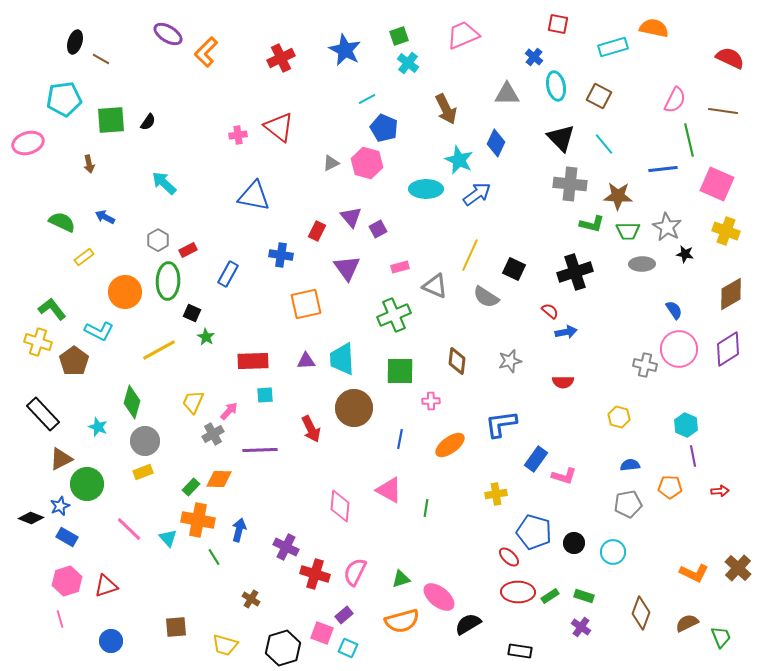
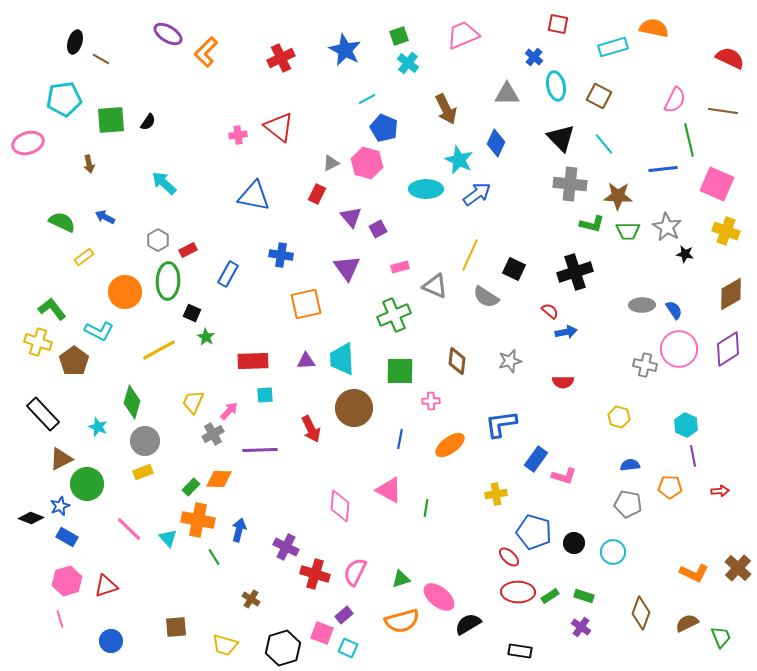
red rectangle at (317, 231): moved 37 px up
gray ellipse at (642, 264): moved 41 px down
gray pentagon at (628, 504): rotated 20 degrees clockwise
